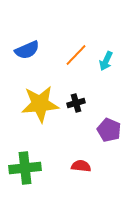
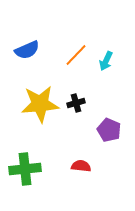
green cross: moved 1 px down
